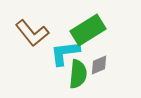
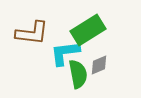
brown L-shape: rotated 44 degrees counterclockwise
green semicircle: rotated 16 degrees counterclockwise
